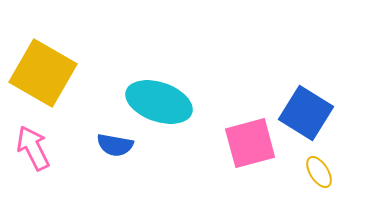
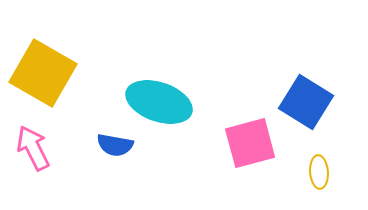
blue square: moved 11 px up
yellow ellipse: rotated 28 degrees clockwise
